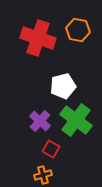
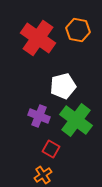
red cross: rotated 16 degrees clockwise
purple cross: moved 1 px left, 5 px up; rotated 20 degrees counterclockwise
orange cross: rotated 18 degrees counterclockwise
